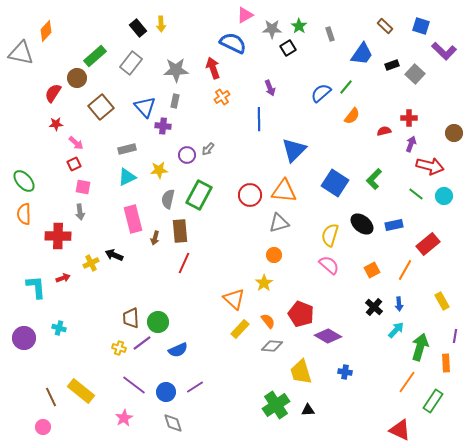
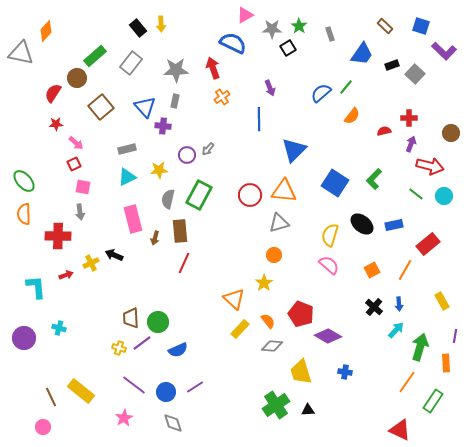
brown circle at (454, 133): moved 3 px left
red arrow at (63, 278): moved 3 px right, 3 px up
